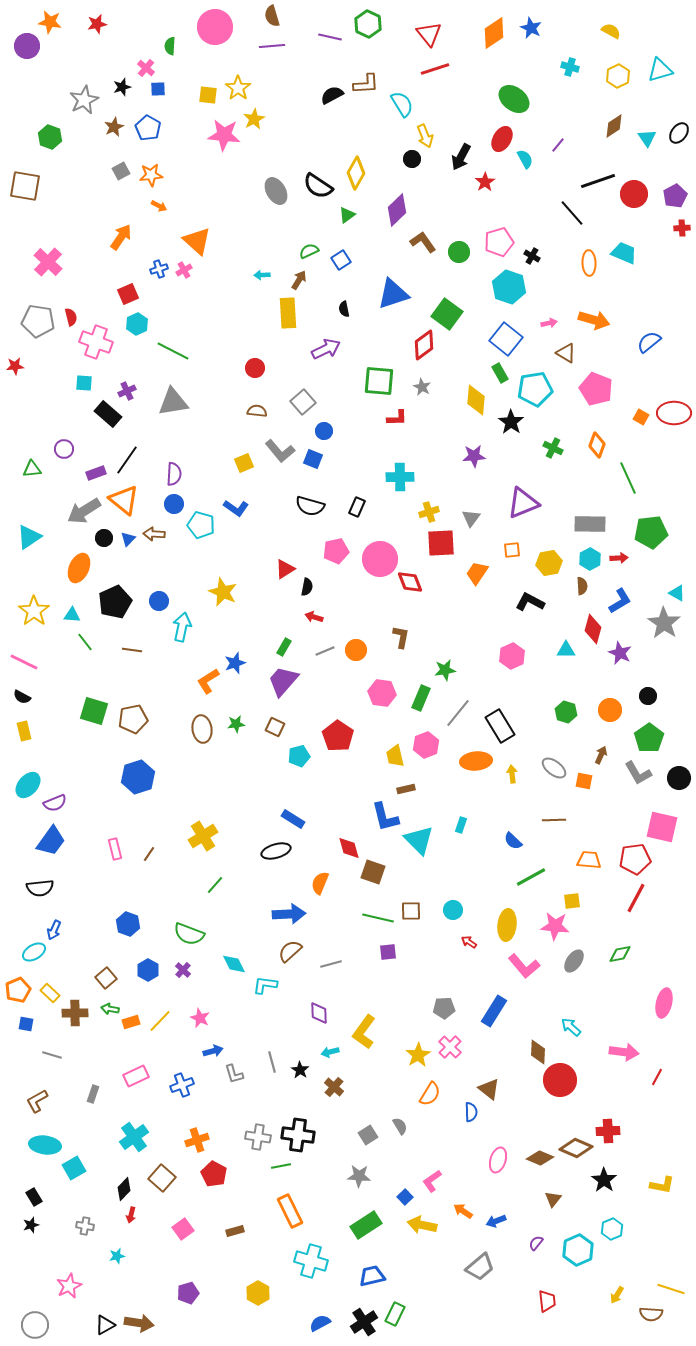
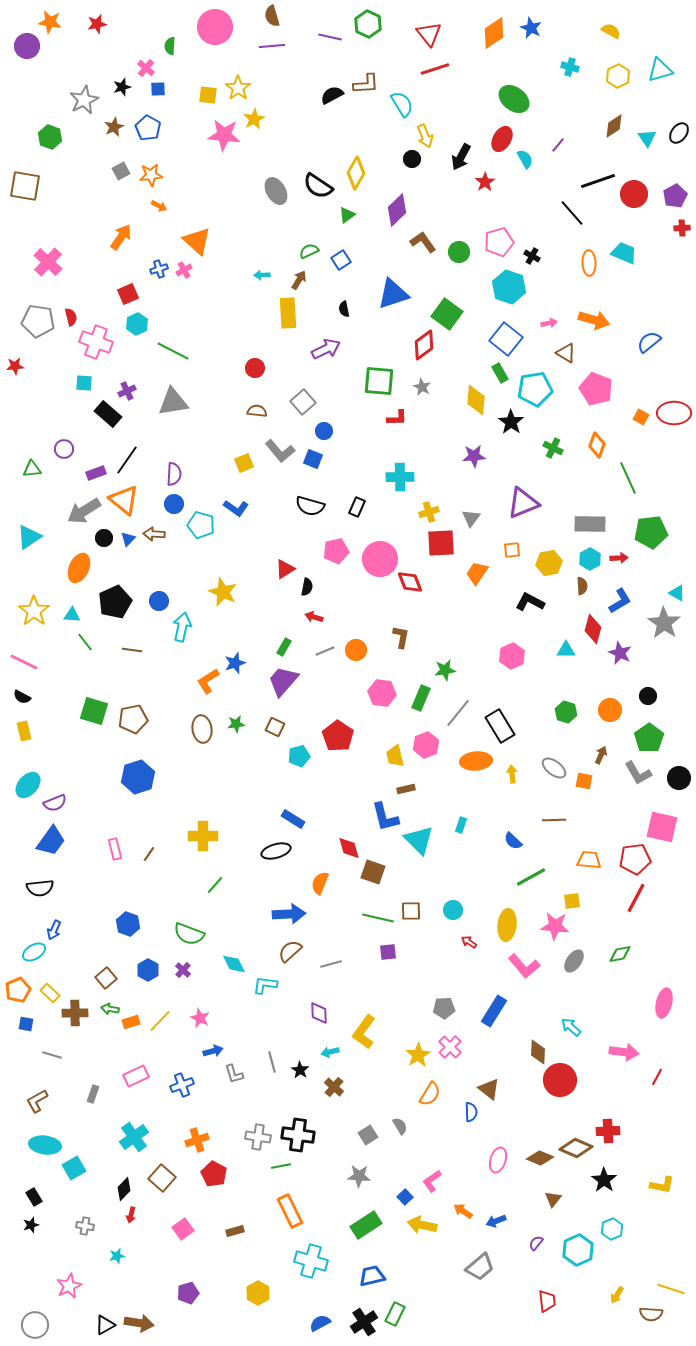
yellow cross at (203, 836): rotated 32 degrees clockwise
